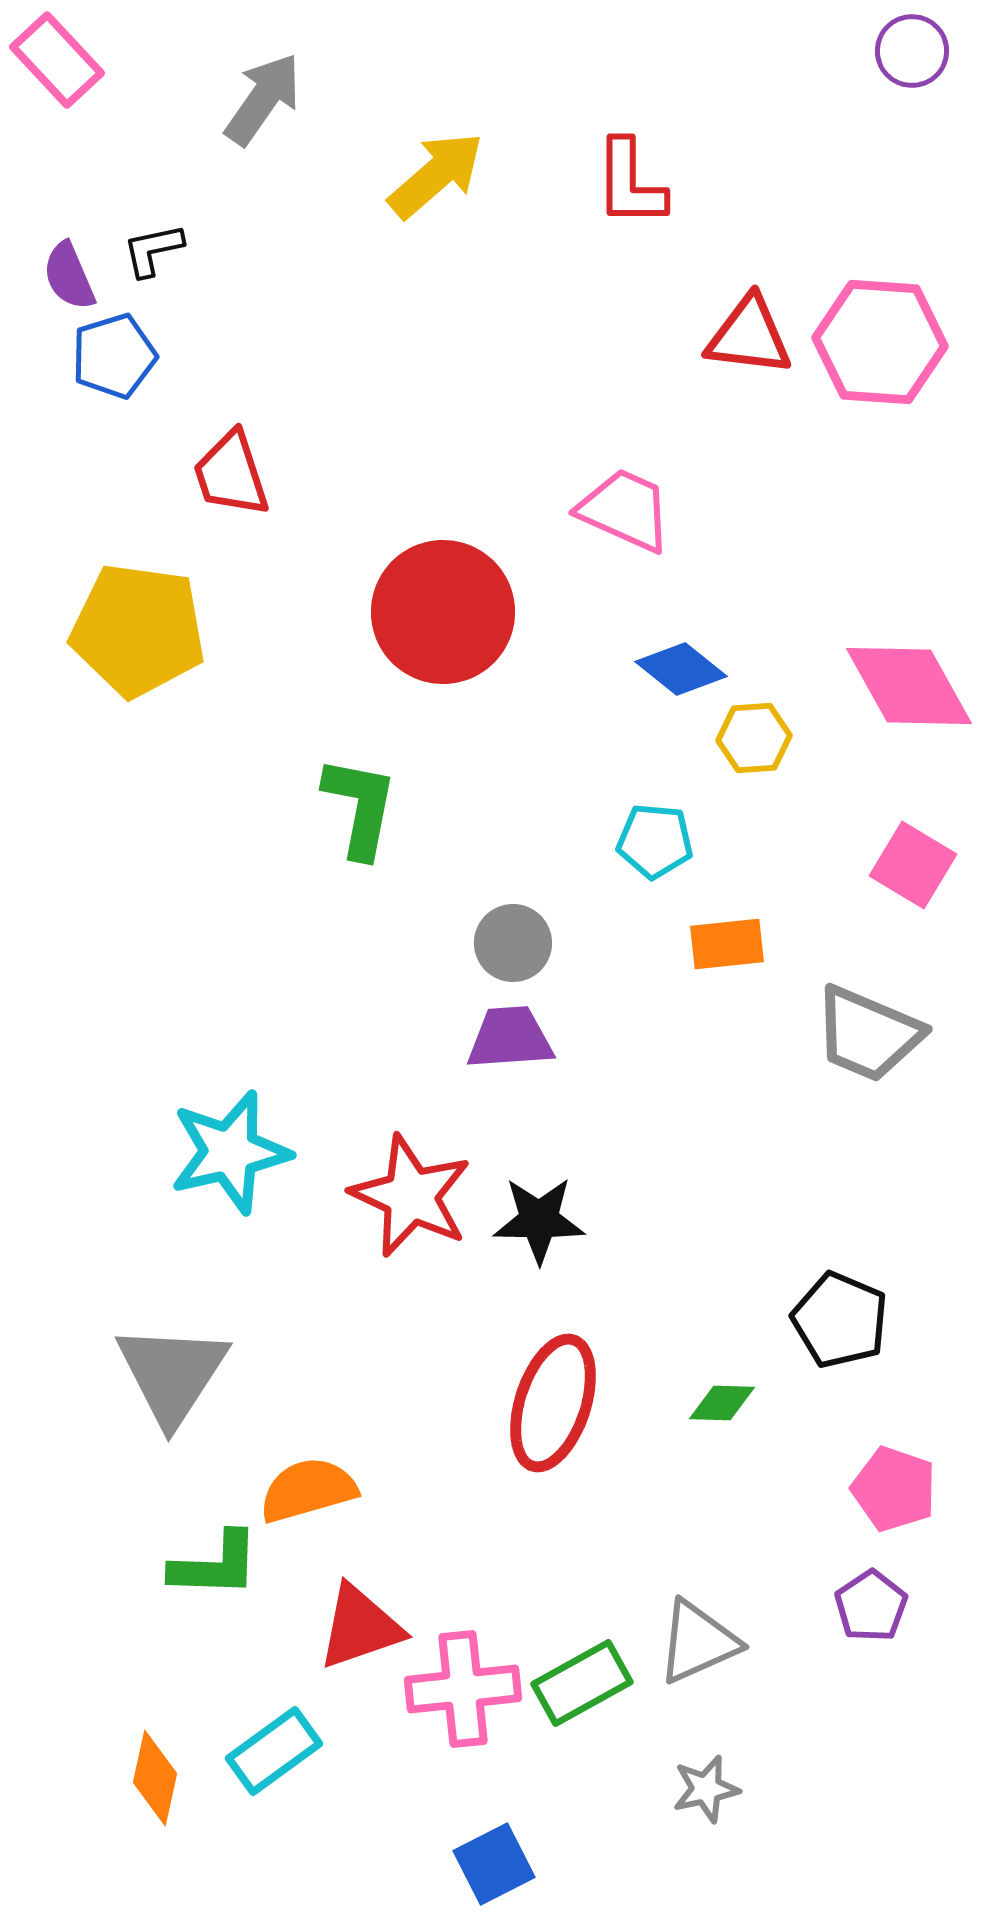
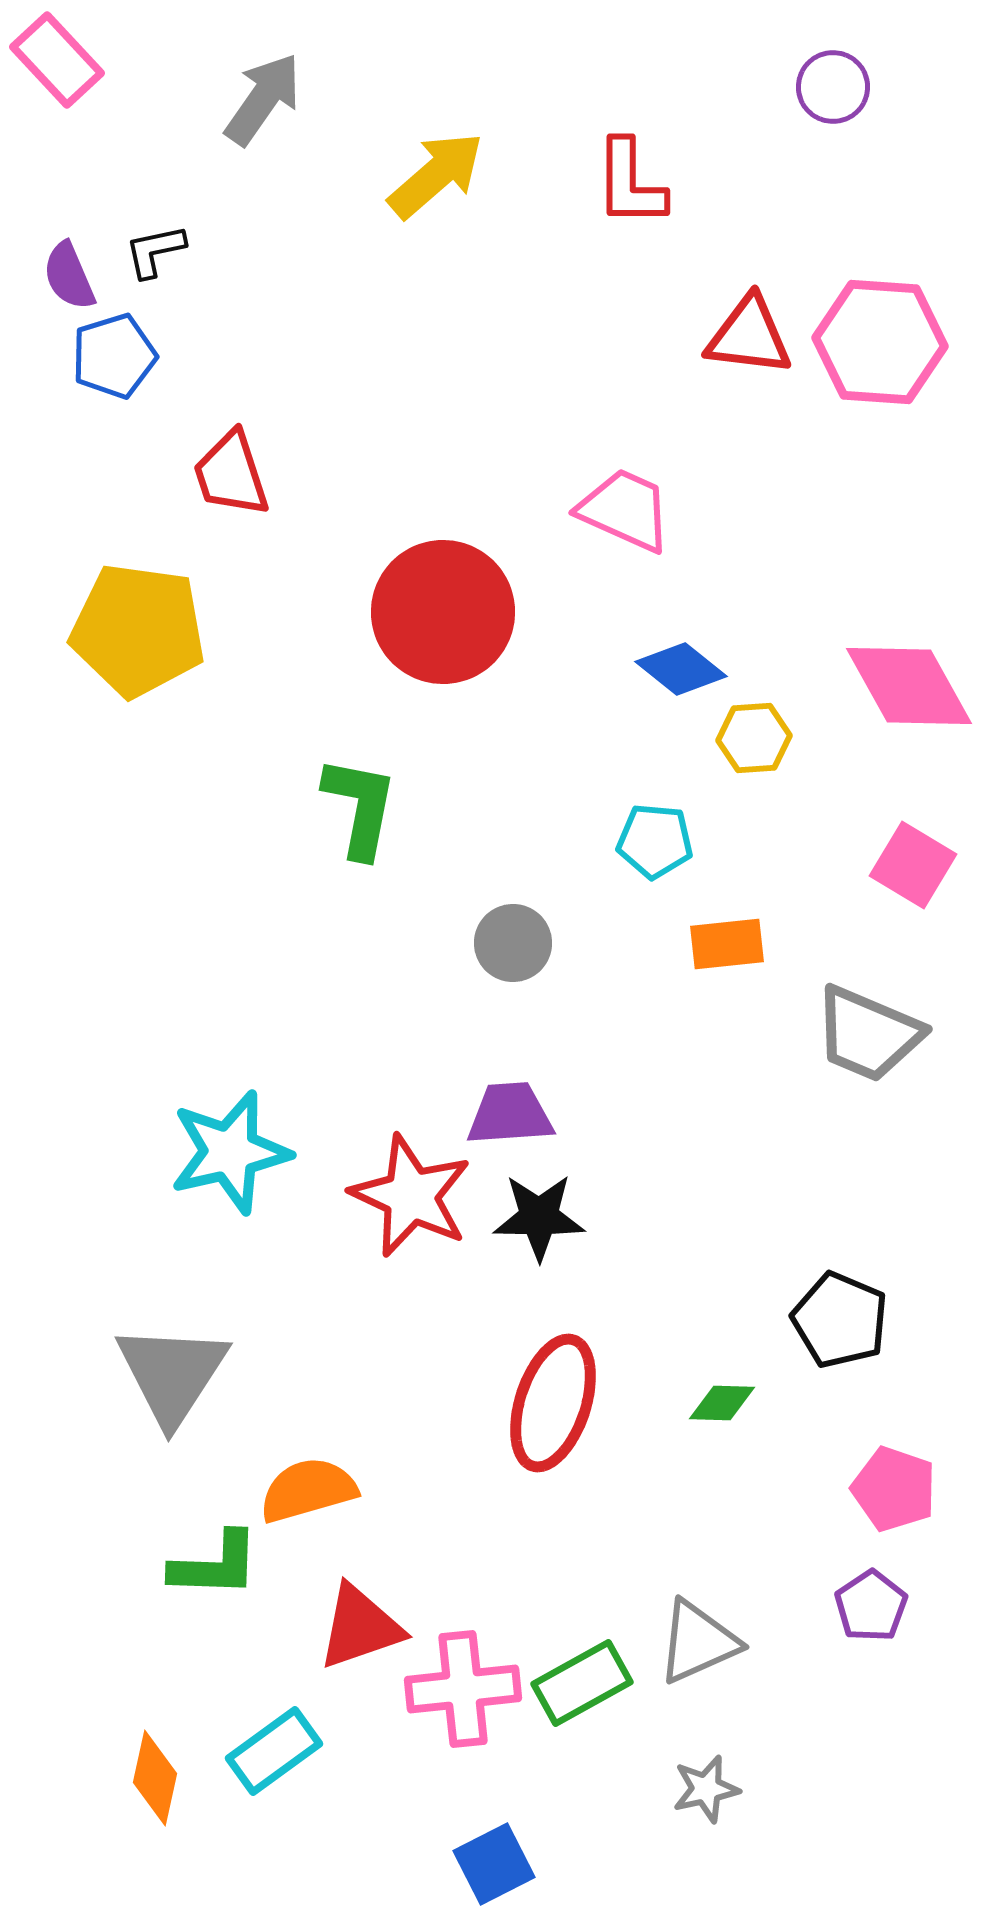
purple circle at (912, 51): moved 79 px left, 36 px down
black L-shape at (153, 250): moved 2 px right, 1 px down
purple trapezoid at (510, 1038): moved 76 px down
black star at (539, 1220): moved 3 px up
